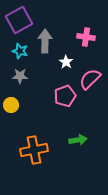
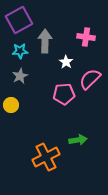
cyan star: rotated 21 degrees counterclockwise
gray star: rotated 28 degrees counterclockwise
pink pentagon: moved 1 px left, 2 px up; rotated 15 degrees clockwise
orange cross: moved 12 px right, 7 px down; rotated 16 degrees counterclockwise
